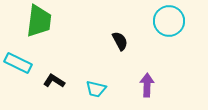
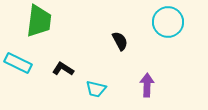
cyan circle: moved 1 px left, 1 px down
black L-shape: moved 9 px right, 12 px up
